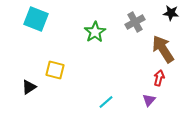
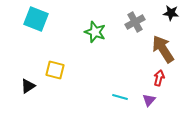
green star: rotated 20 degrees counterclockwise
black triangle: moved 1 px left, 1 px up
cyan line: moved 14 px right, 5 px up; rotated 56 degrees clockwise
